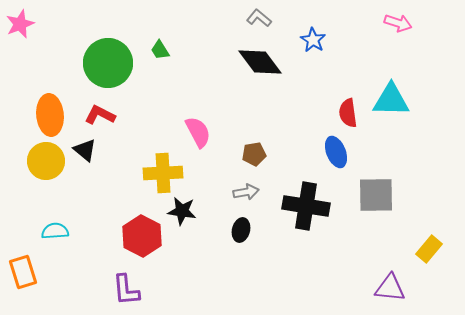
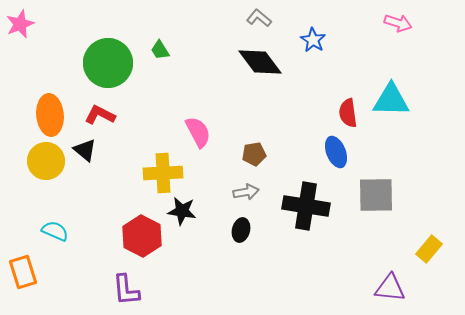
cyan semicircle: rotated 28 degrees clockwise
